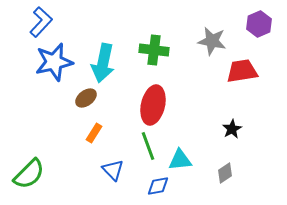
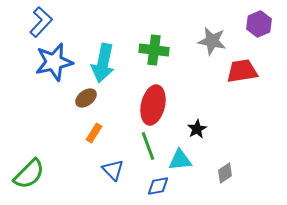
black star: moved 35 px left
